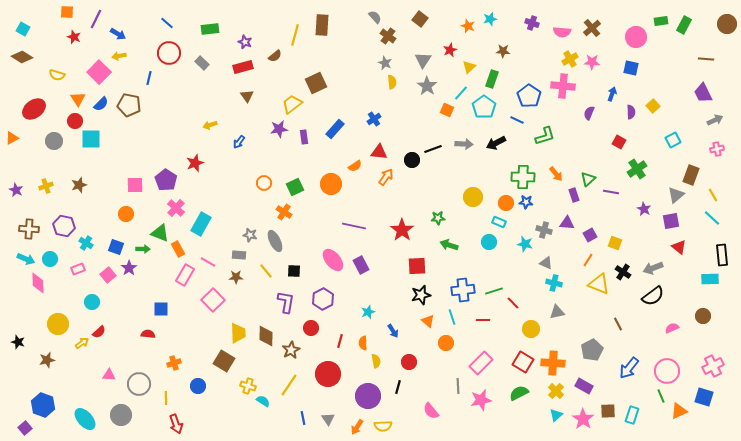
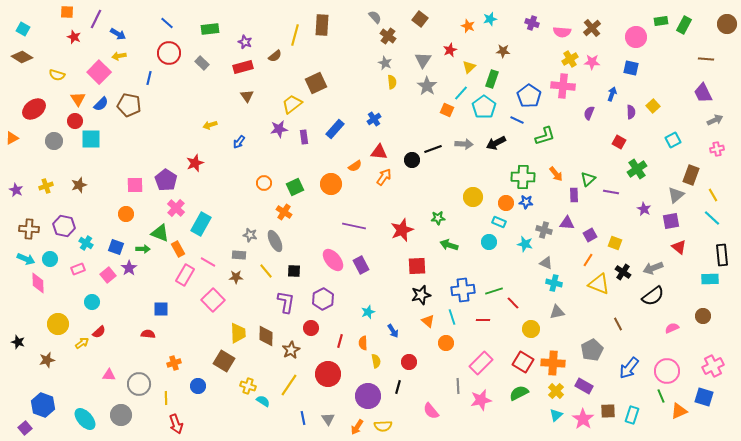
orange arrow at (386, 177): moved 2 px left
purple rectangle at (574, 195): rotated 16 degrees clockwise
red star at (402, 230): rotated 15 degrees clockwise
